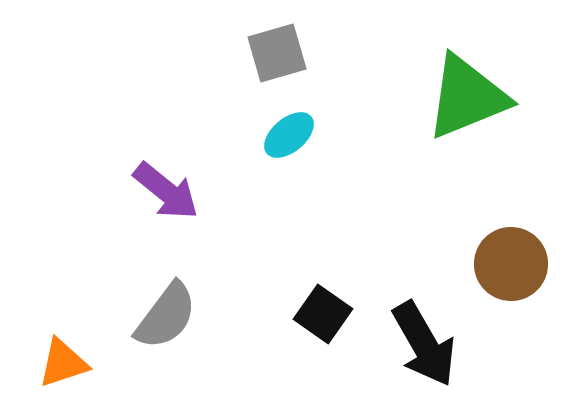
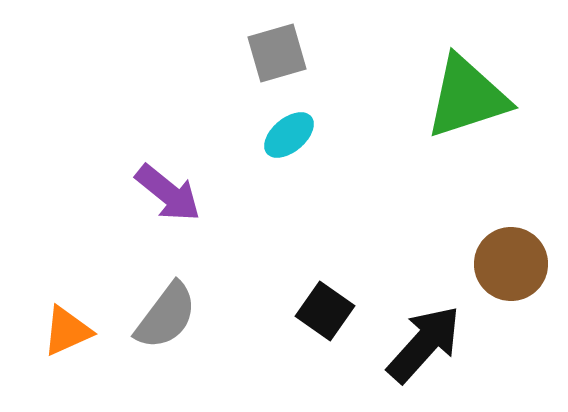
green triangle: rotated 4 degrees clockwise
purple arrow: moved 2 px right, 2 px down
black square: moved 2 px right, 3 px up
black arrow: rotated 108 degrees counterclockwise
orange triangle: moved 4 px right, 32 px up; rotated 6 degrees counterclockwise
